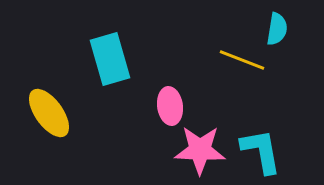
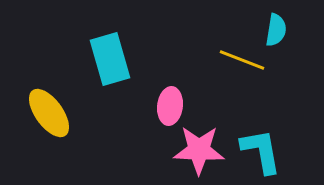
cyan semicircle: moved 1 px left, 1 px down
pink ellipse: rotated 15 degrees clockwise
pink star: moved 1 px left
